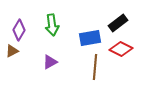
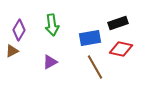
black rectangle: rotated 18 degrees clockwise
red diamond: rotated 15 degrees counterclockwise
brown line: rotated 35 degrees counterclockwise
